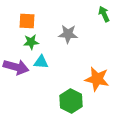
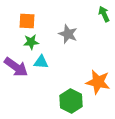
gray star: rotated 18 degrees clockwise
purple arrow: rotated 20 degrees clockwise
orange star: moved 1 px right, 3 px down
